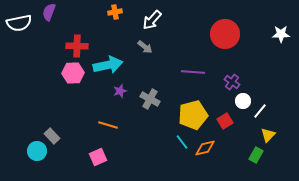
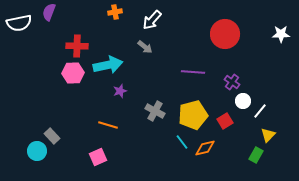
gray cross: moved 5 px right, 12 px down
